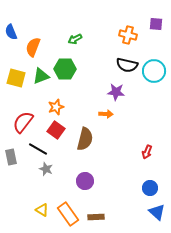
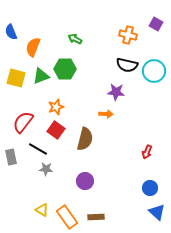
purple square: rotated 24 degrees clockwise
green arrow: rotated 56 degrees clockwise
gray star: rotated 16 degrees counterclockwise
orange rectangle: moved 1 px left, 3 px down
